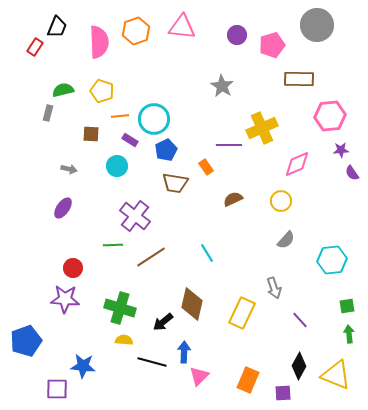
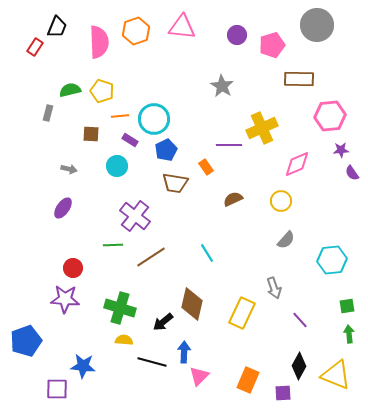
green semicircle at (63, 90): moved 7 px right
